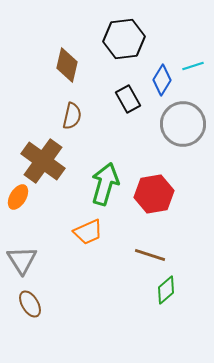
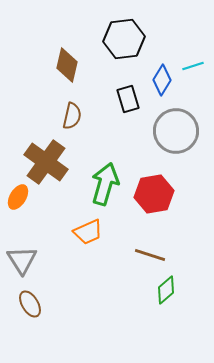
black rectangle: rotated 12 degrees clockwise
gray circle: moved 7 px left, 7 px down
brown cross: moved 3 px right, 1 px down
